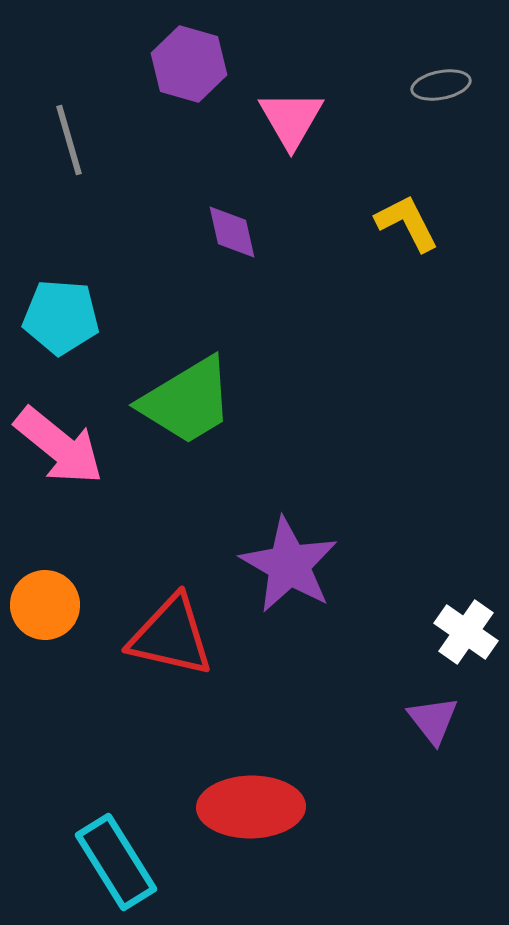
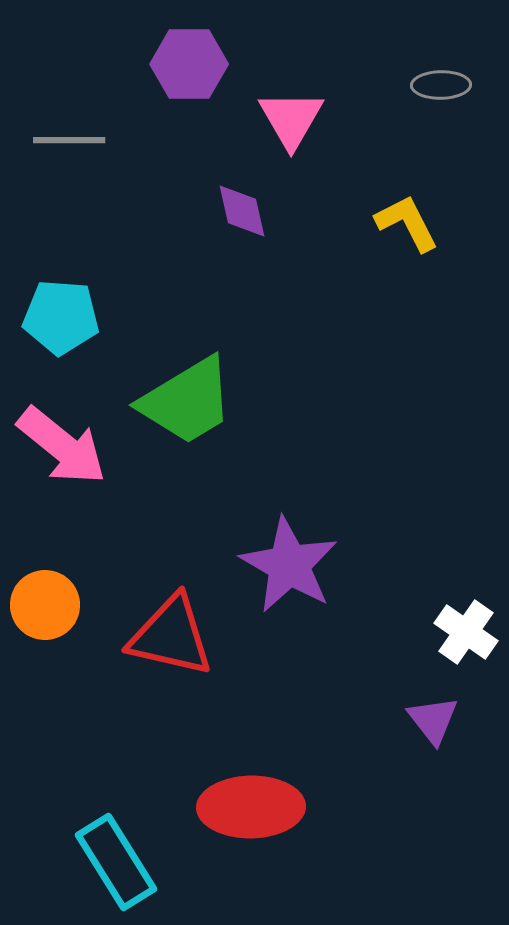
purple hexagon: rotated 16 degrees counterclockwise
gray ellipse: rotated 10 degrees clockwise
gray line: rotated 74 degrees counterclockwise
purple diamond: moved 10 px right, 21 px up
pink arrow: moved 3 px right
